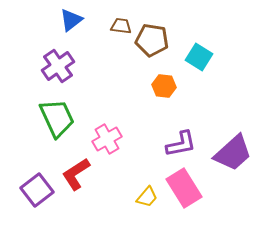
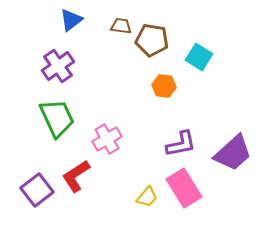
red L-shape: moved 2 px down
